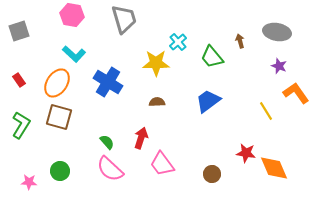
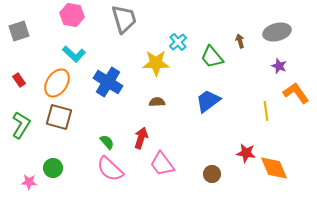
gray ellipse: rotated 24 degrees counterclockwise
yellow line: rotated 24 degrees clockwise
green circle: moved 7 px left, 3 px up
